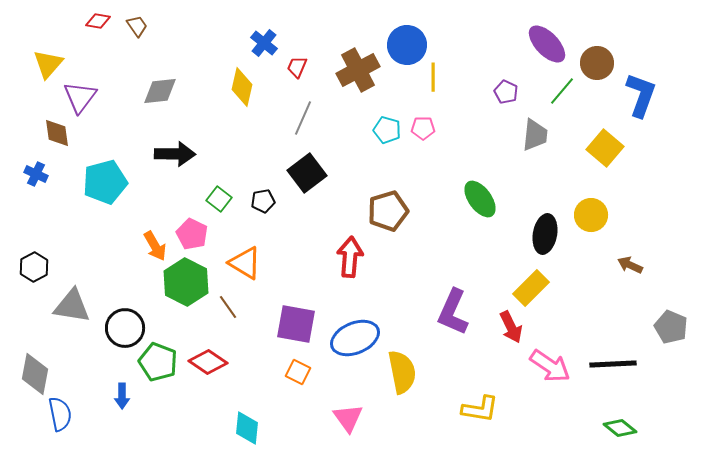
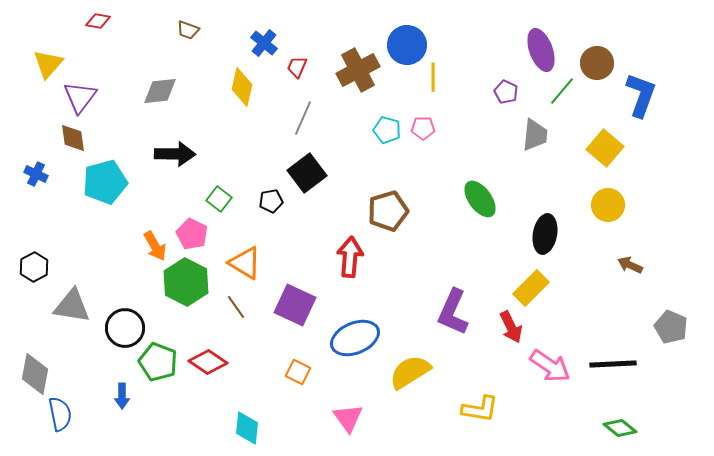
brown trapezoid at (137, 26): moved 51 px right, 4 px down; rotated 145 degrees clockwise
purple ellipse at (547, 44): moved 6 px left, 6 px down; rotated 24 degrees clockwise
brown diamond at (57, 133): moved 16 px right, 5 px down
black pentagon at (263, 201): moved 8 px right
yellow circle at (591, 215): moved 17 px right, 10 px up
brown line at (228, 307): moved 8 px right
purple square at (296, 324): moved 1 px left, 19 px up; rotated 15 degrees clockwise
yellow semicircle at (402, 372): moved 8 px right; rotated 111 degrees counterclockwise
